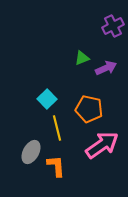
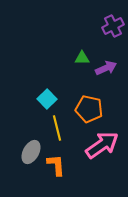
green triangle: rotated 21 degrees clockwise
orange L-shape: moved 1 px up
